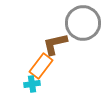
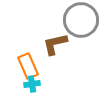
gray circle: moved 2 px left, 3 px up
orange rectangle: moved 13 px left; rotated 60 degrees counterclockwise
